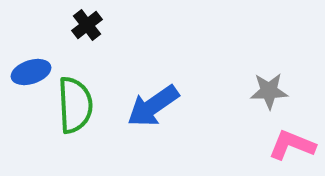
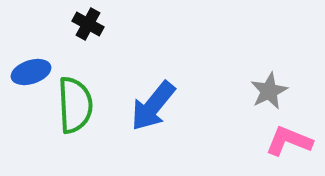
black cross: moved 1 px right, 1 px up; rotated 24 degrees counterclockwise
gray star: rotated 24 degrees counterclockwise
blue arrow: rotated 16 degrees counterclockwise
pink L-shape: moved 3 px left, 4 px up
